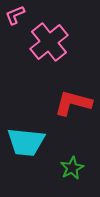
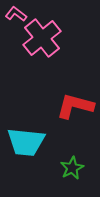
pink L-shape: moved 1 px right, 1 px up; rotated 60 degrees clockwise
pink cross: moved 7 px left, 4 px up
red L-shape: moved 2 px right, 3 px down
